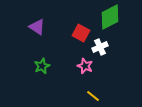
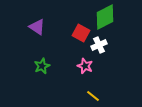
green diamond: moved 5 px left
white cross: moved 1 px left, 2 px up
